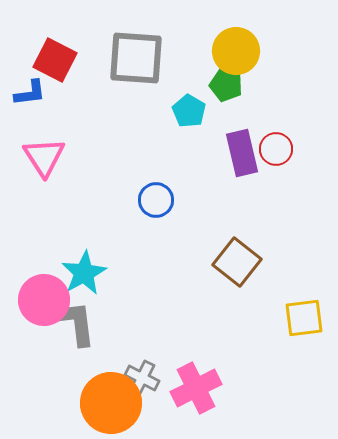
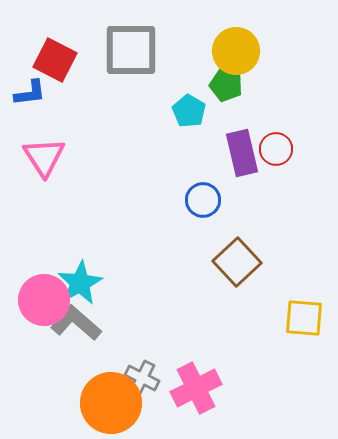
gray square: moved 5 px left, 8 px up; rotated 4 degrees counterclockwise
blue circle: moved 47 px right
brown square: rotated 9 degrees clockwise
cyan star: moved 4 px left, 10 px down
yellow square: rotated 12 degrees clockwise
gray L-shape: rotated 42 degrees counterclockwise
